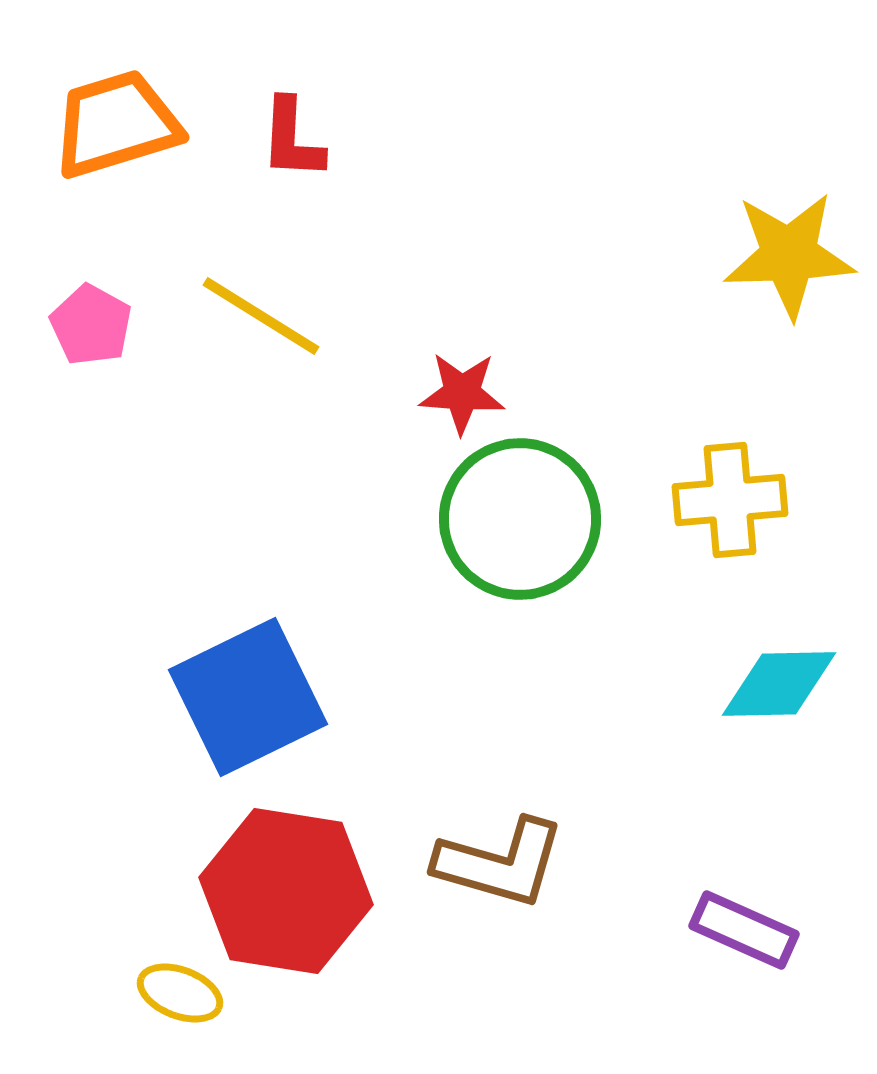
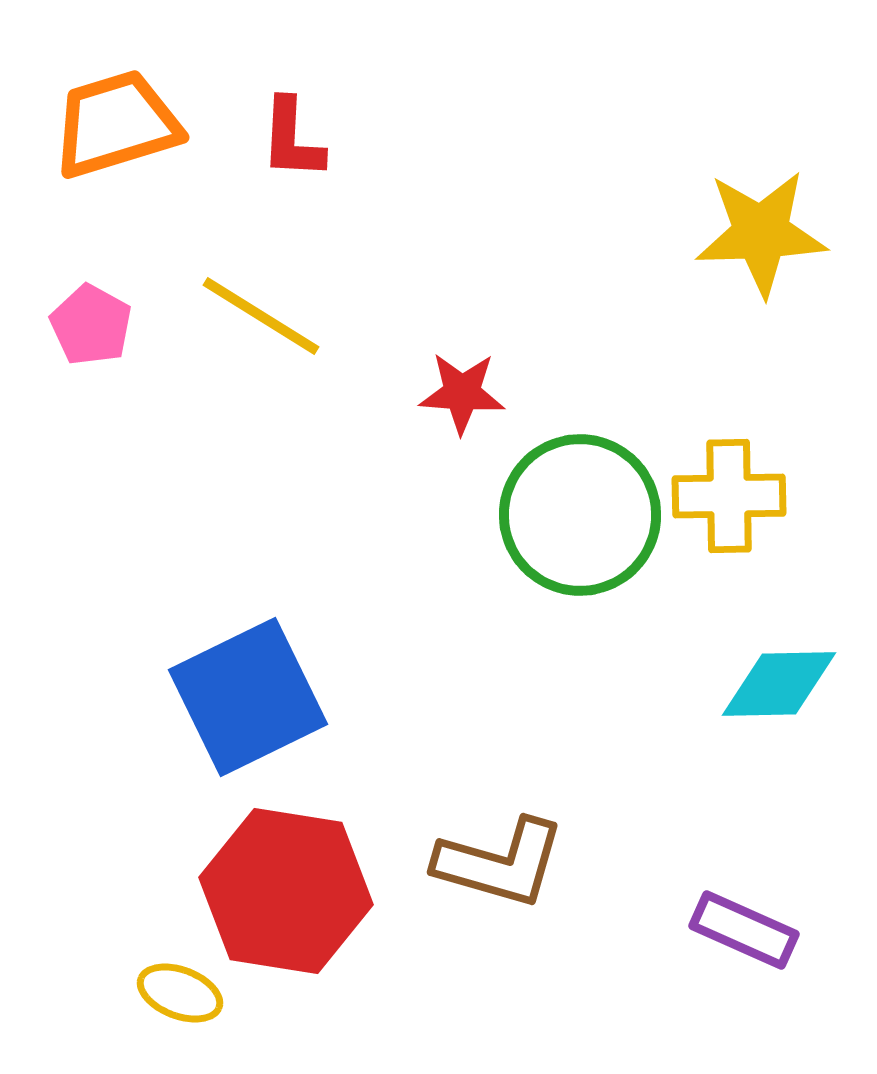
yellow star: moved 28 px left, 22 px up
yellow cross: moved 1 px left, 4 px up; rotated 4 degrees clockwise
green circle: moved 60 px right, 4 px up
